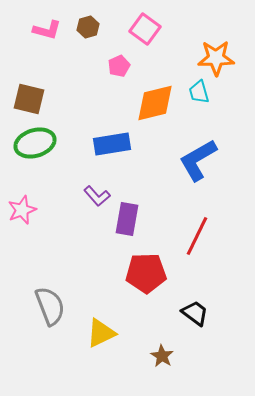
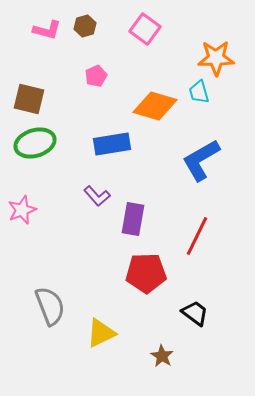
brown hexagon: moved 3 px left, 1 px up
pink pentagon: moved 23 px left, 10 px down
orange diamond: moved 3 px down; rotated 30 degrees clockwise
blue L-shape: moved 3 px right
purple rectangle: moved 6 px right
